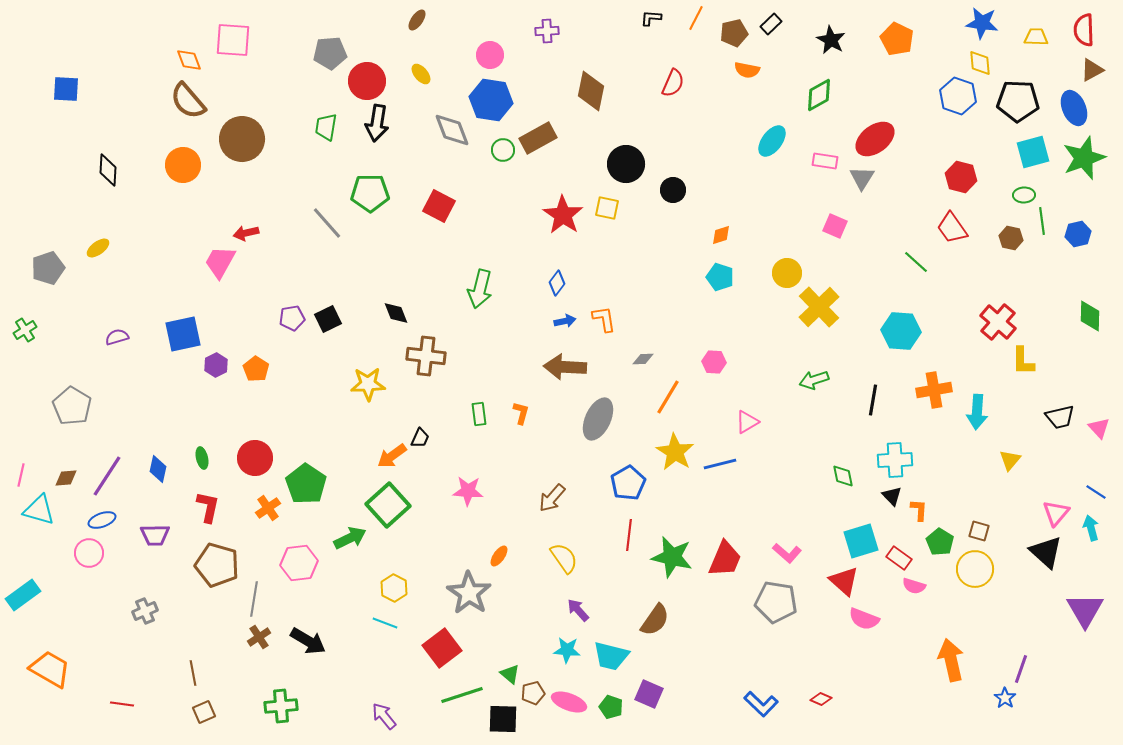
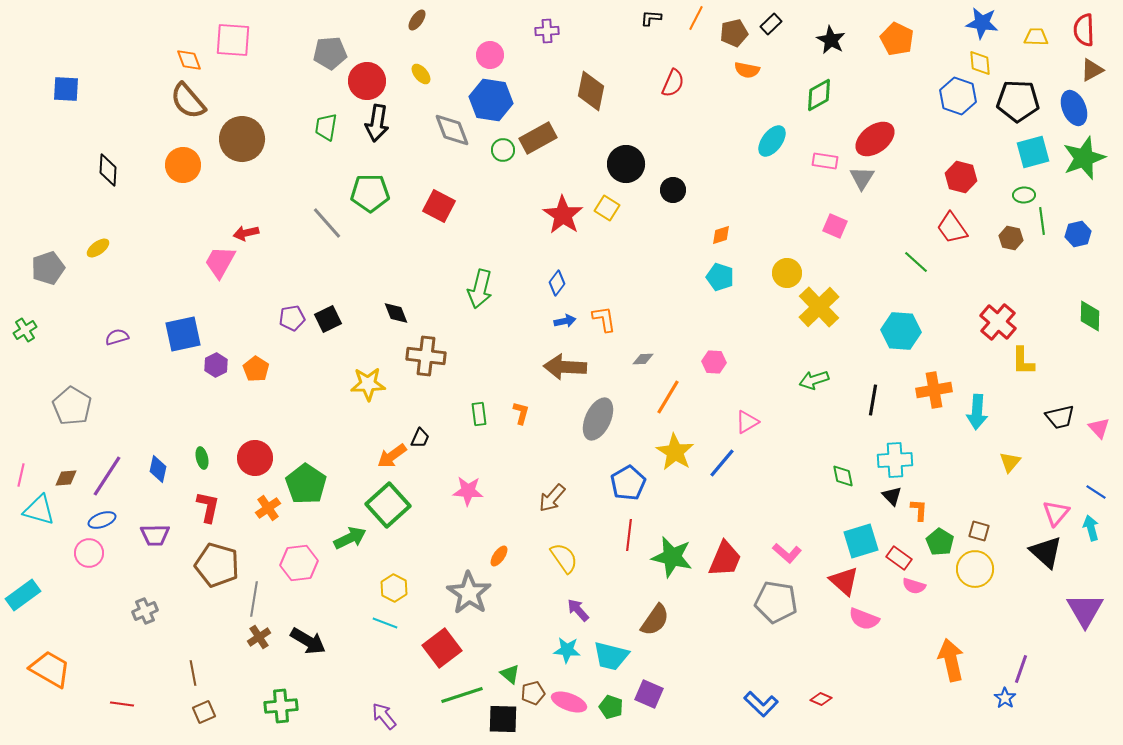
yellow square at (607, 208): rotated 20 degrees clockwise
yellow triangle at (1010, 460): moved 2 px down
blue line at (720, 464): moved 2 px right, 1 px up; rotated 36 degrees counterclockwise
